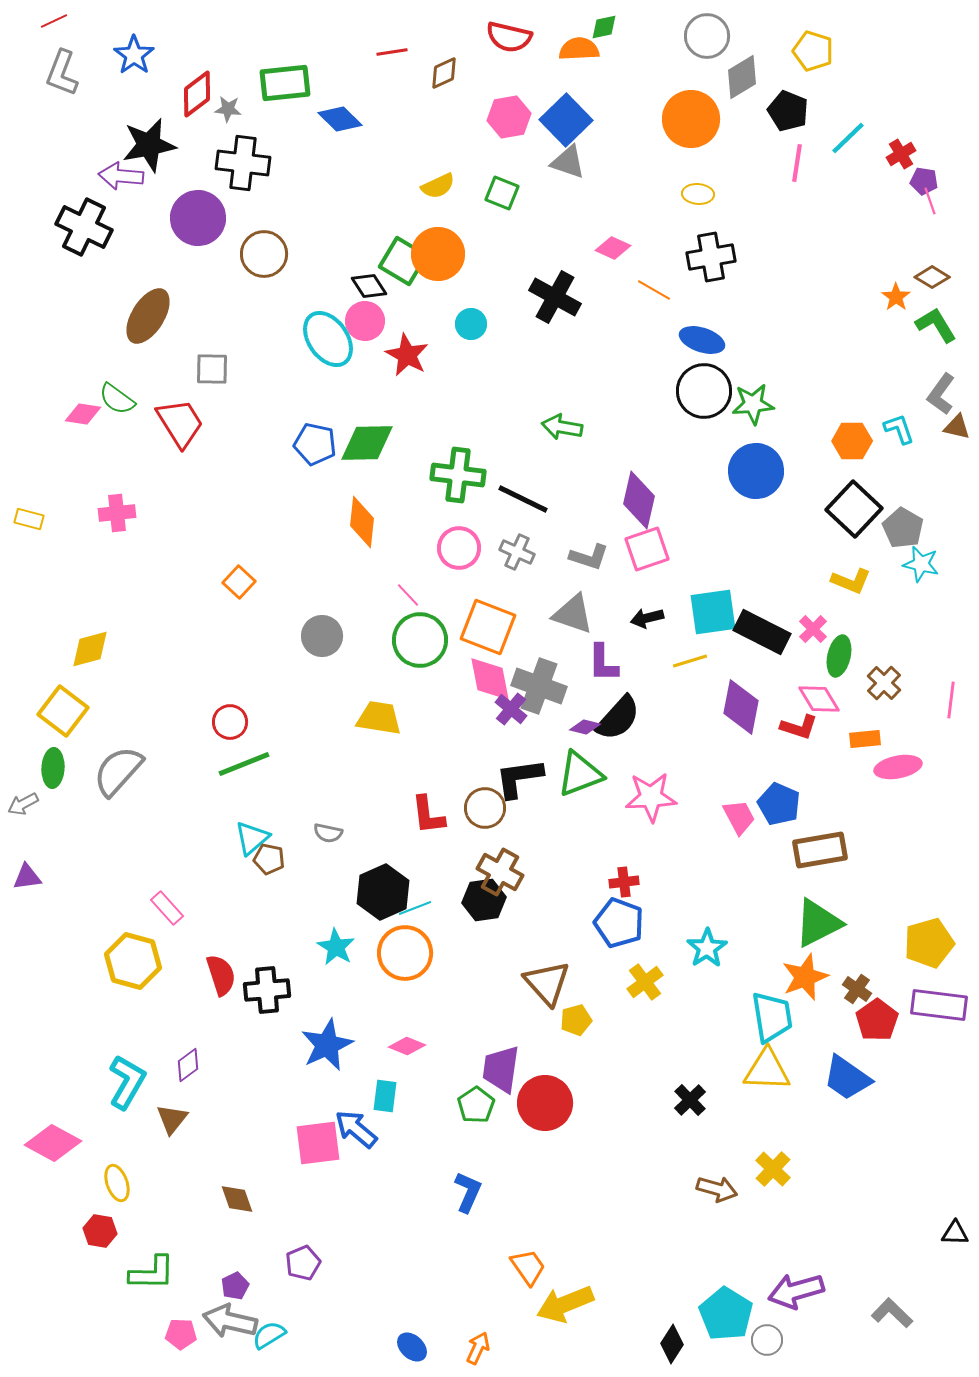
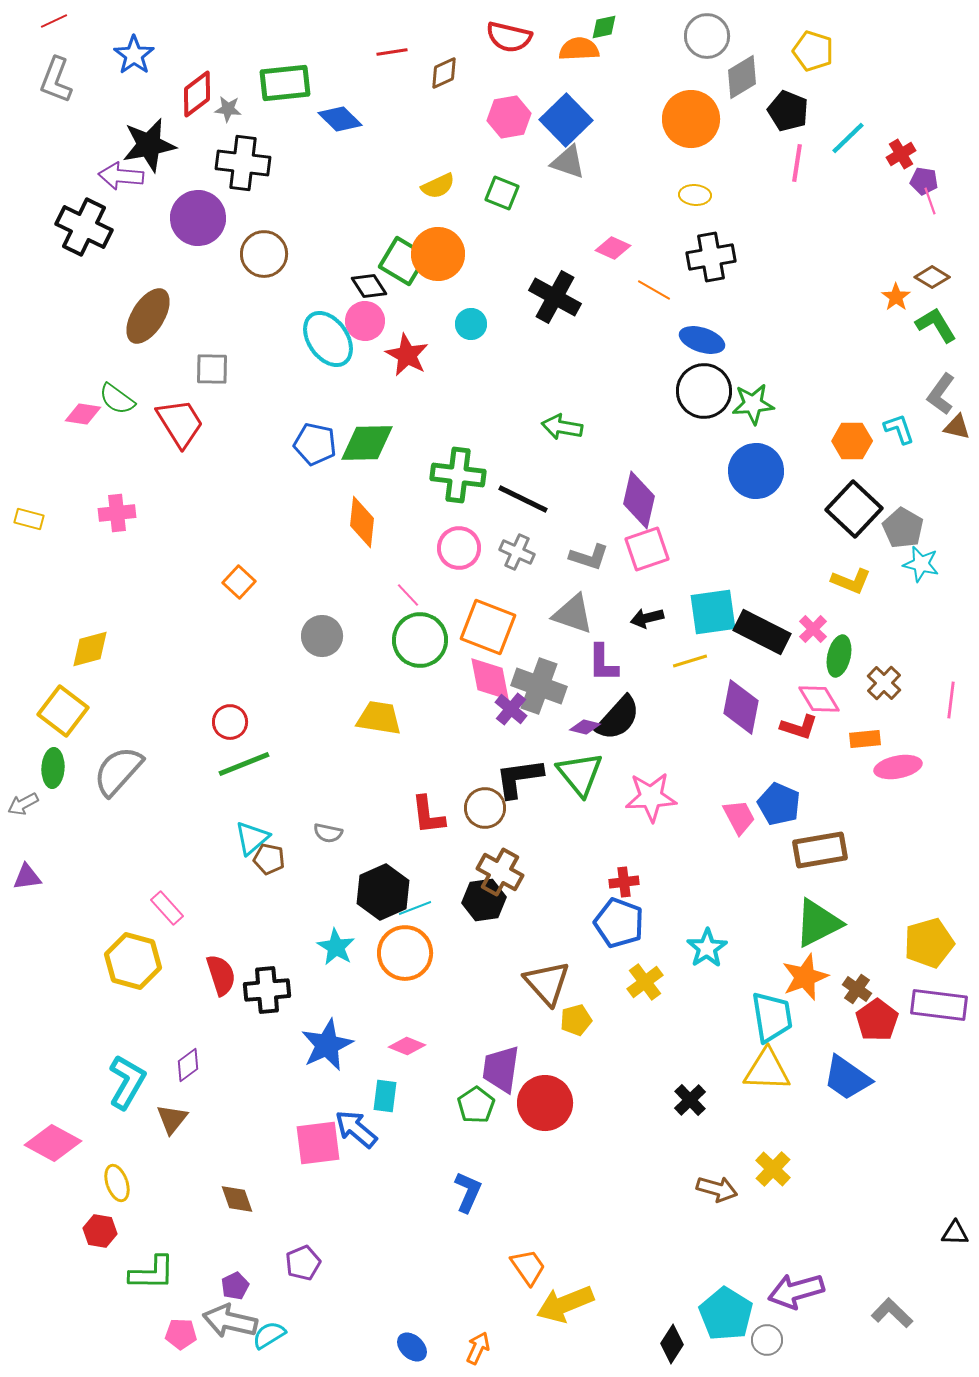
gray L-shape at (62, 73): moved 6 px left, 7 px down
yellow ellipse at (698, 194): moved 3 px left, 1 px down
green triangle at (580, 774): rotated 48 degrees counterclockwise
